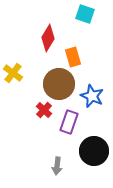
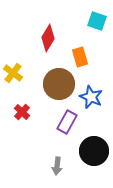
cyan square: moved 12 px right, 7 px down
orange rectangle: moved 7 px right
blue star: moved 1 px left, 1 px down
red cross: moved 22 px left, 2 px down
purple rectangle: moved 2 px left; rotated 10 degrees clockwise
